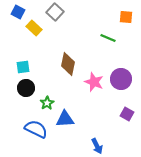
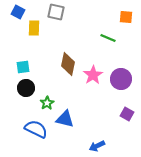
gray square: moved 1 px right; rotated 30 degrees counterclockwise
yellow rectangle: rotated 49 degrees clockwise
pink star: moved 1 px left, 7 px up; rotated 18 degrees clockwise
blue triangle: rotated 18 degrees clockwise
blue arrow: rotated 91 degrees clockwise
